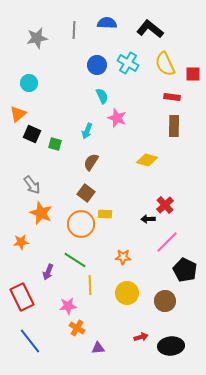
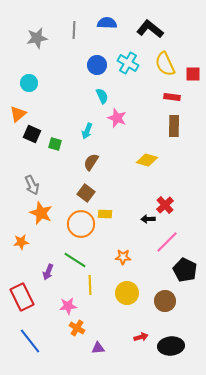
gray arrow at (32, 185): rotated 12 degrees clockwise
